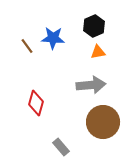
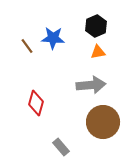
black hexagon: moved 2 px right
